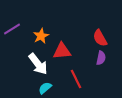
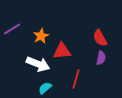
white arrow: rotated 30 degrees counterclockwise
red line: rotated 42 degrees clockwise
